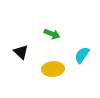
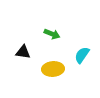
black triangle: moved 2 px right; rotated 35 degrees counterclockwise
